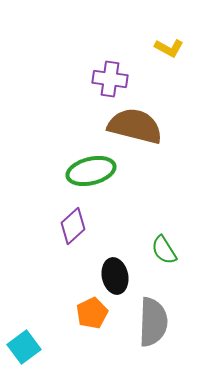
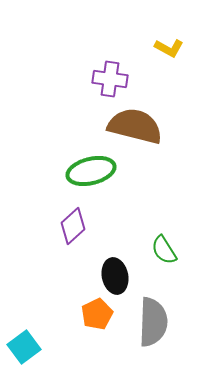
orange pentagon: moved 5 px right, 1 px down
